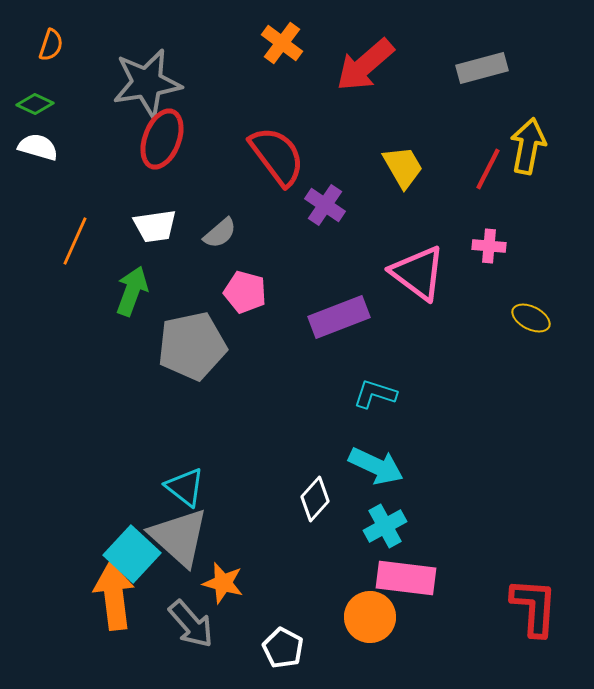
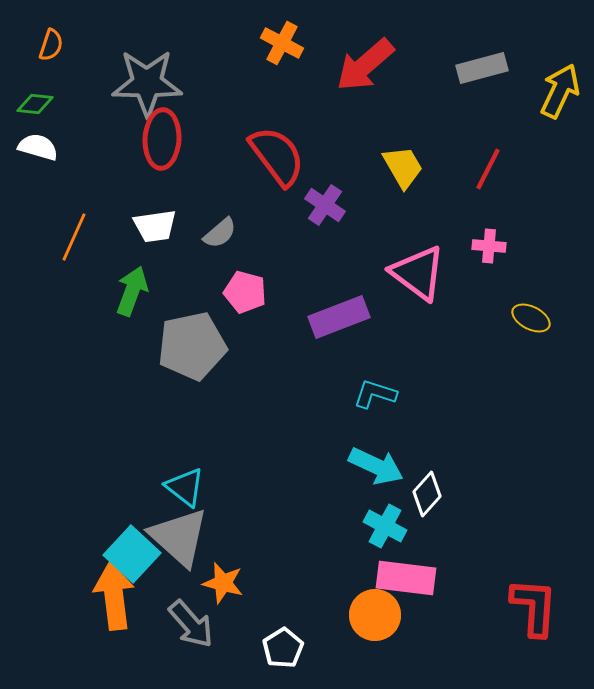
orange cross: rotated 9 degrees counterclockwise
gray star: rotated 10 degrees clockwise
green diamond: rotated 18 degrees counterclockwise
red ellipse: rotated 18 degrees counterclockwise
yellow arrow: moved 32 px right, 55 px up; rotated 14 degrees clockwise
orange line: moved 1 px left, 4 px up
white diamond: moved 112 px right, 5 px up
cyan cross: rotated 33 degrees counterclockwise
orange circle: moved 5 px right, 2 px up
white pentagon: rotated 12 degrees clockwise
